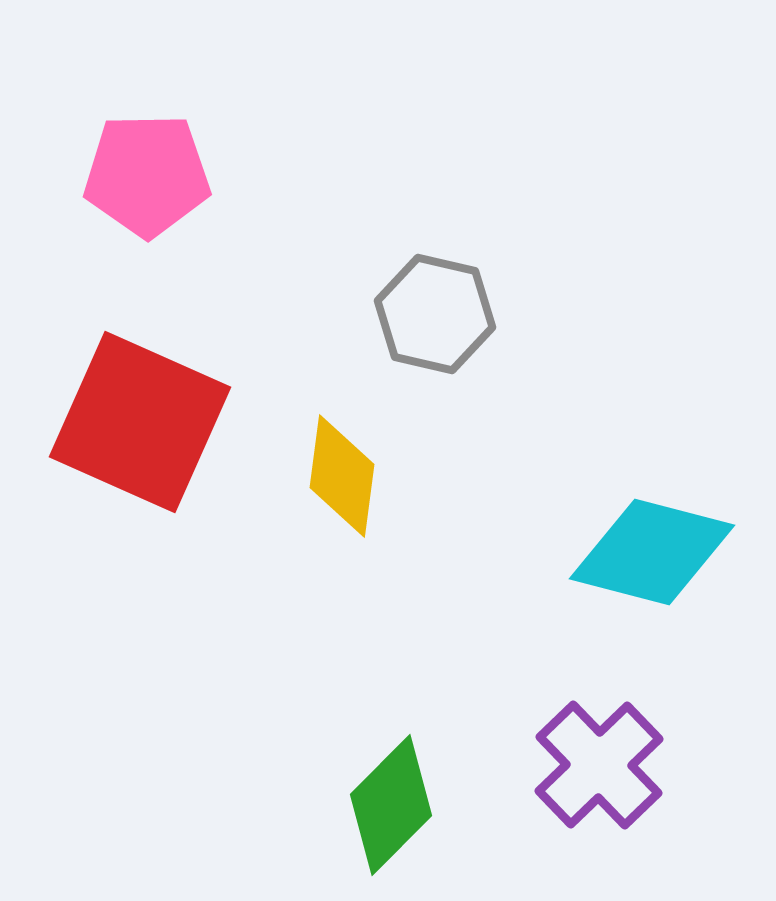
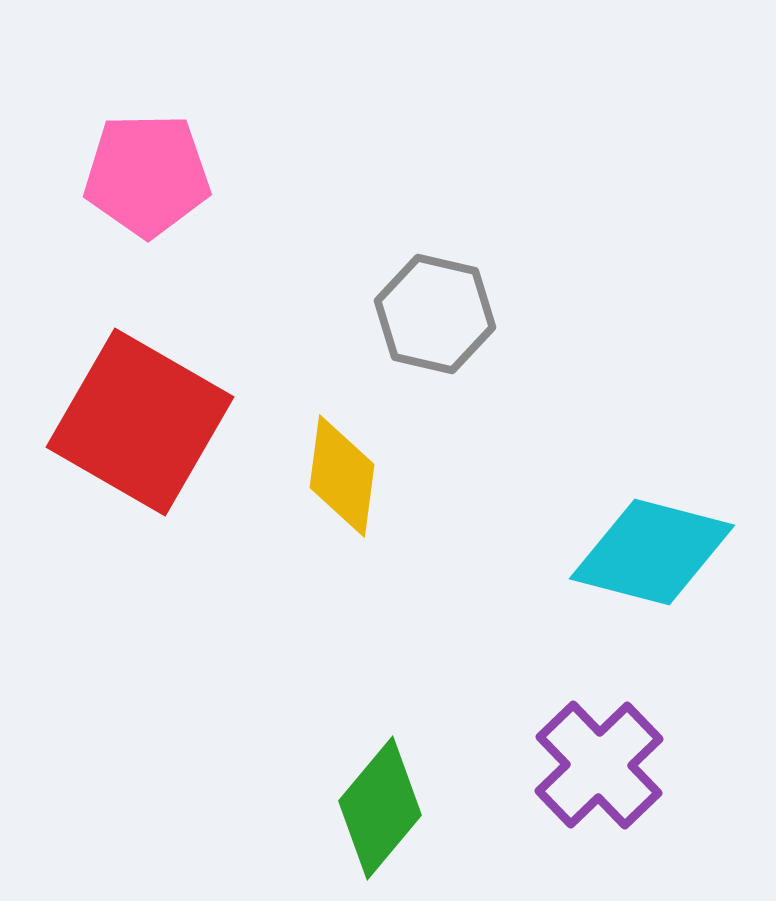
red square: rotated 6 degrees clockwise
green diamond: moved 11 px left, 3 px down; rotated 5 degrees counterclockwise
